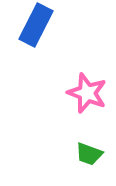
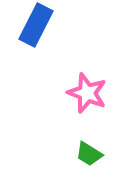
green trapezoid: rotated 12 degrees clockwise
